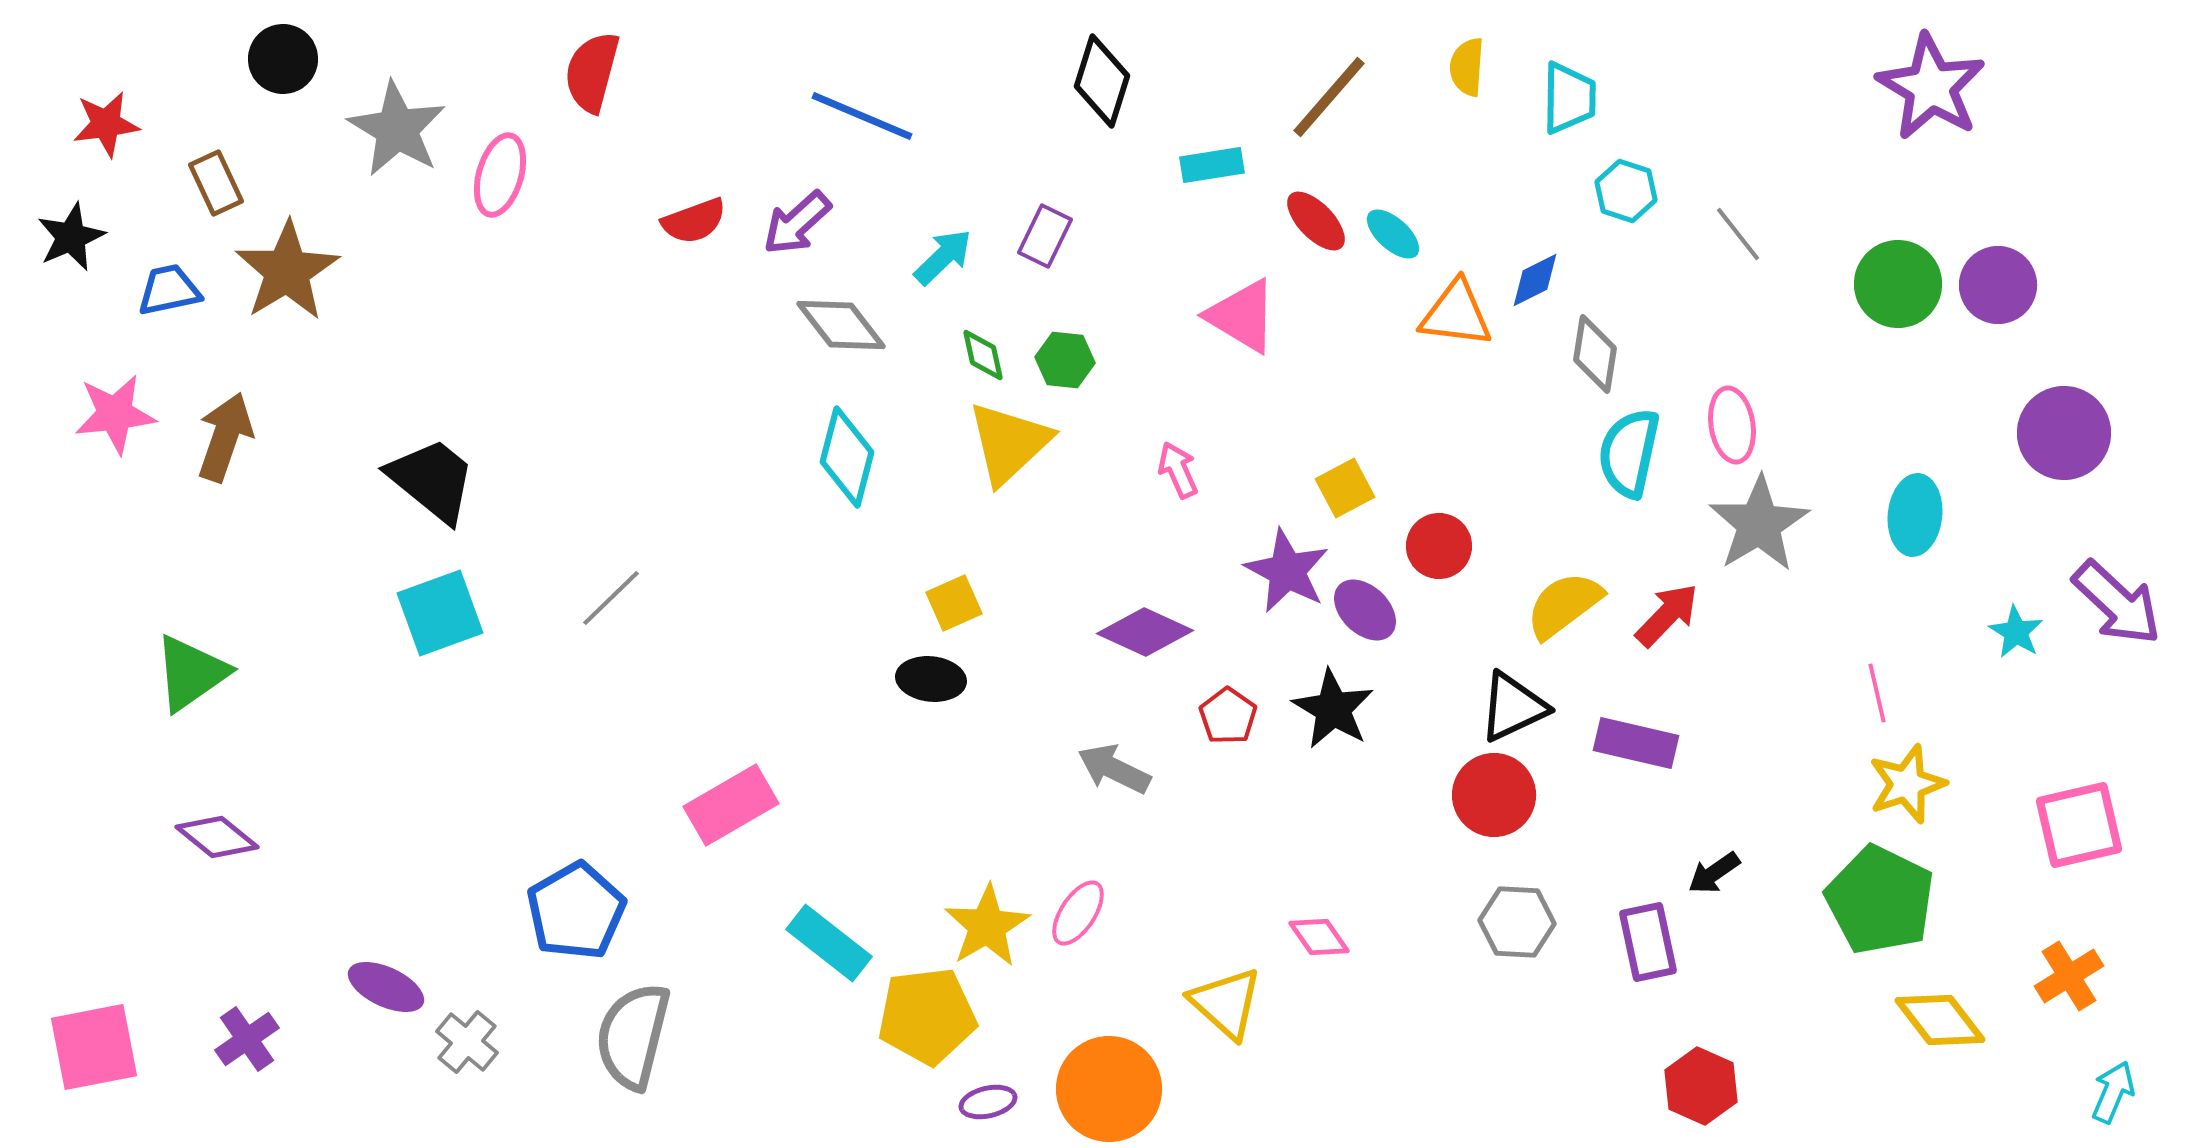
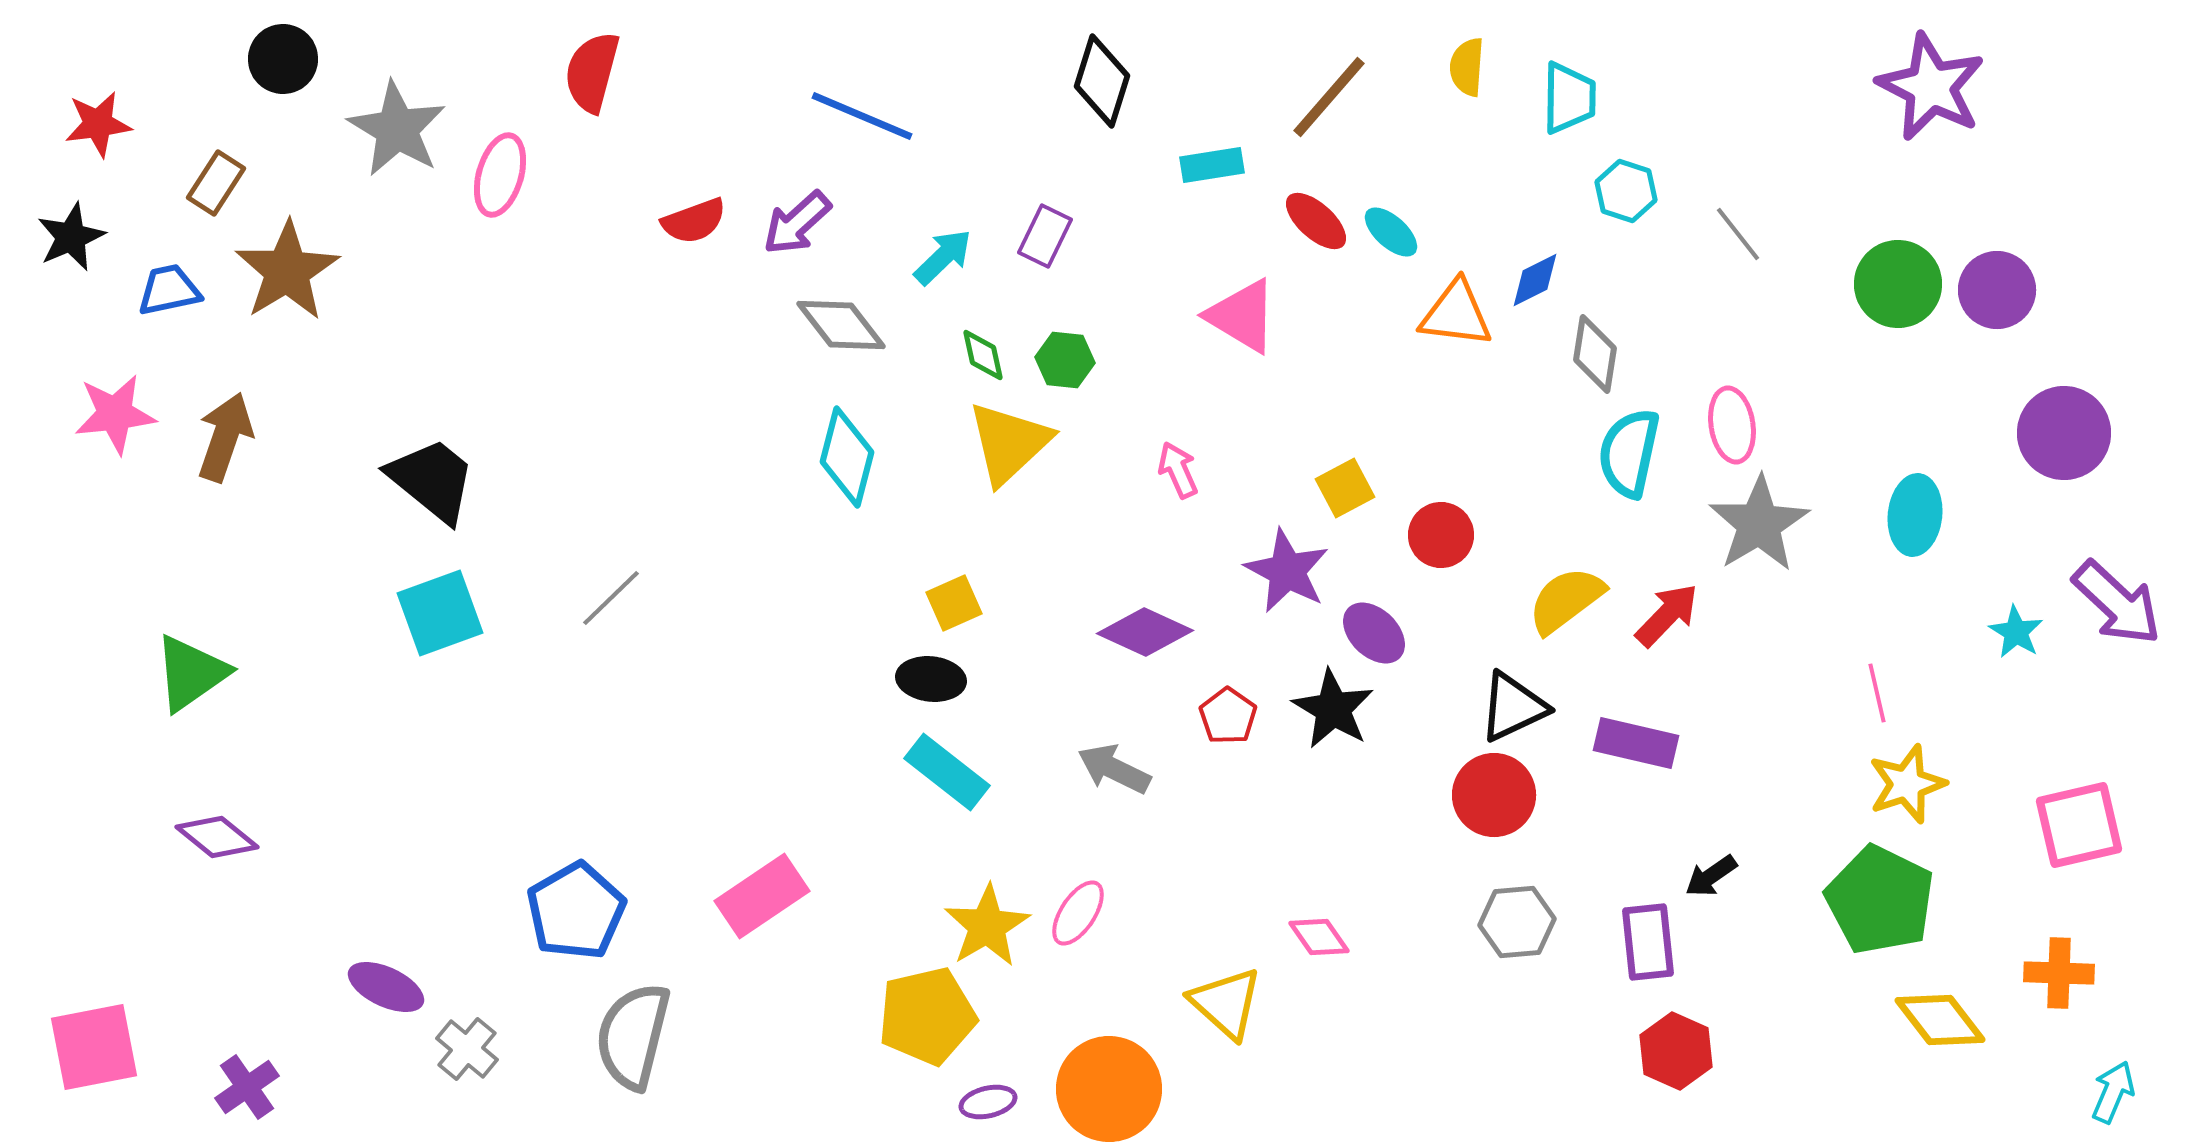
purple star at (1931, 87): rotated 4 degrees counterclockwise
red star at (106, 124): moved 8 px left
brown rectangle at (216, 183): rotated 58 degrees clockwise
red ellipse at (1316, 221): rotated 4 degrees counterclockwise
cyan ellipse at (1393, 234): moved 2 px left, 2 px up
purple circle at (1998, 285): moved 1 px left, 5 px down
red circle at (1439, 546): moved 2 px right, 11 px up
yellow semicircle at (1564, 605): moved 2 px right, 5 px up
purple ellipse at (1365, 610): moved 9 px right, 23 px down
pink rectangle at (731, 805): moved 31 px right, 91 px down; rotated 4 degrees counterclockwise
black arrow at (1714, 873): moved 3 px left, 3 px down
gray hexagon at (1517, 922): rotated 8 degrees counterclockwise
purple rectangle at (1648, 942): rotated 6 degrees clockwise
cyan rectangle at (829, 943): moved 118 px right, 171 px up
orange cross at (2069, 976): moved 10 px left, 3 px up; rotated 34 degrees clockwise
yellow pentagon at (927, 1016): rotated 6 degrees counterclockwise
purple cross at (247, 1039): moved 48 px down
gray cross at (467, 1042): moved 7 px down
red hexagon at (1701, 1086): moved 25 px left, 35 px up
